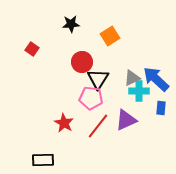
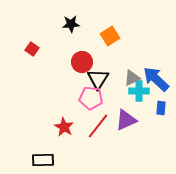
red star: moved 4 px down
